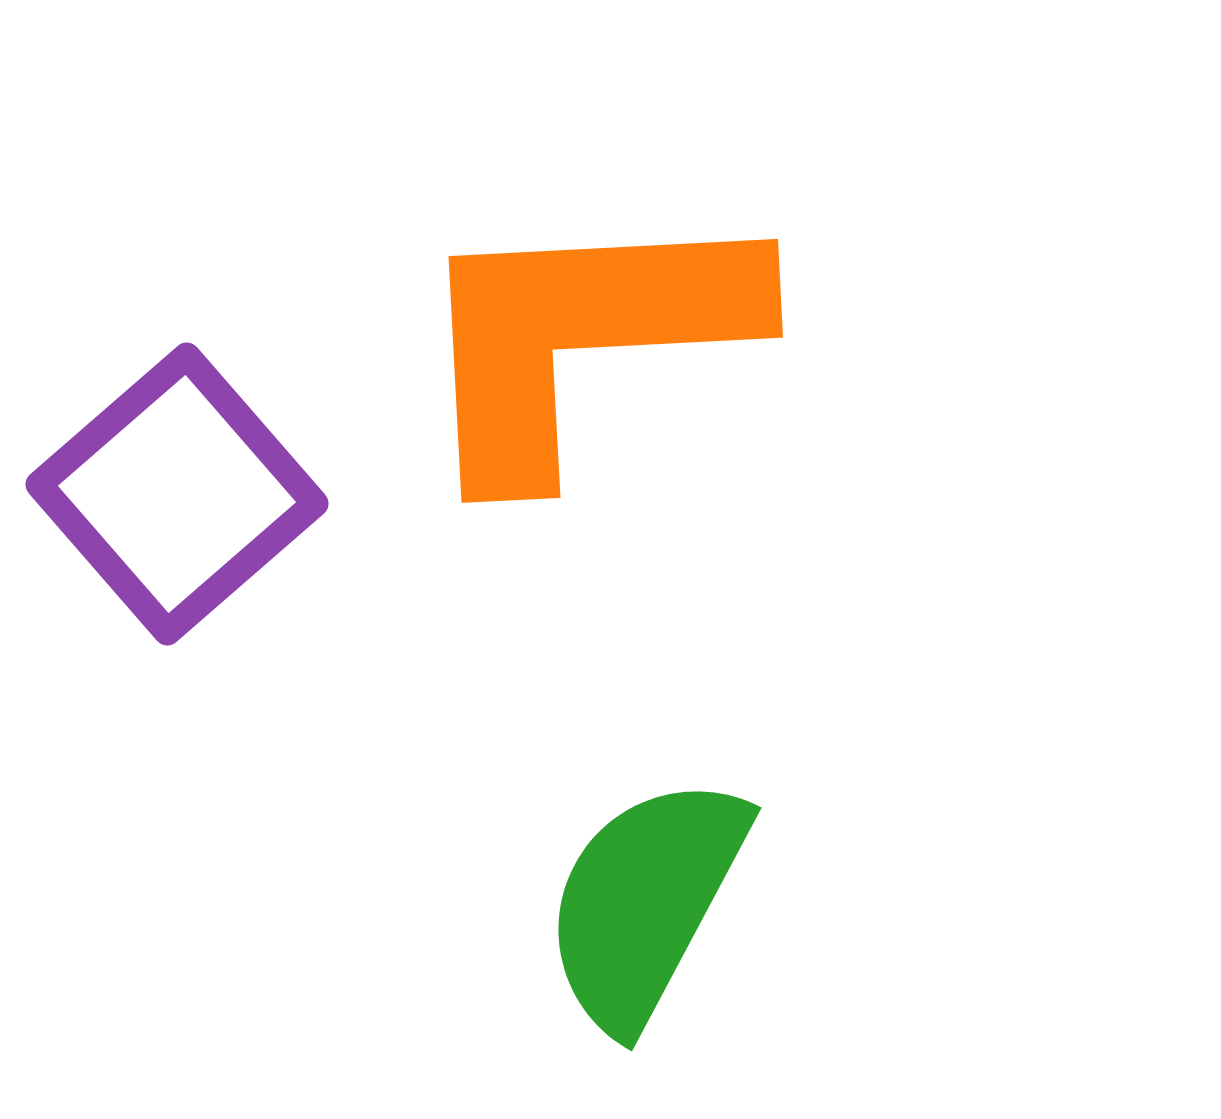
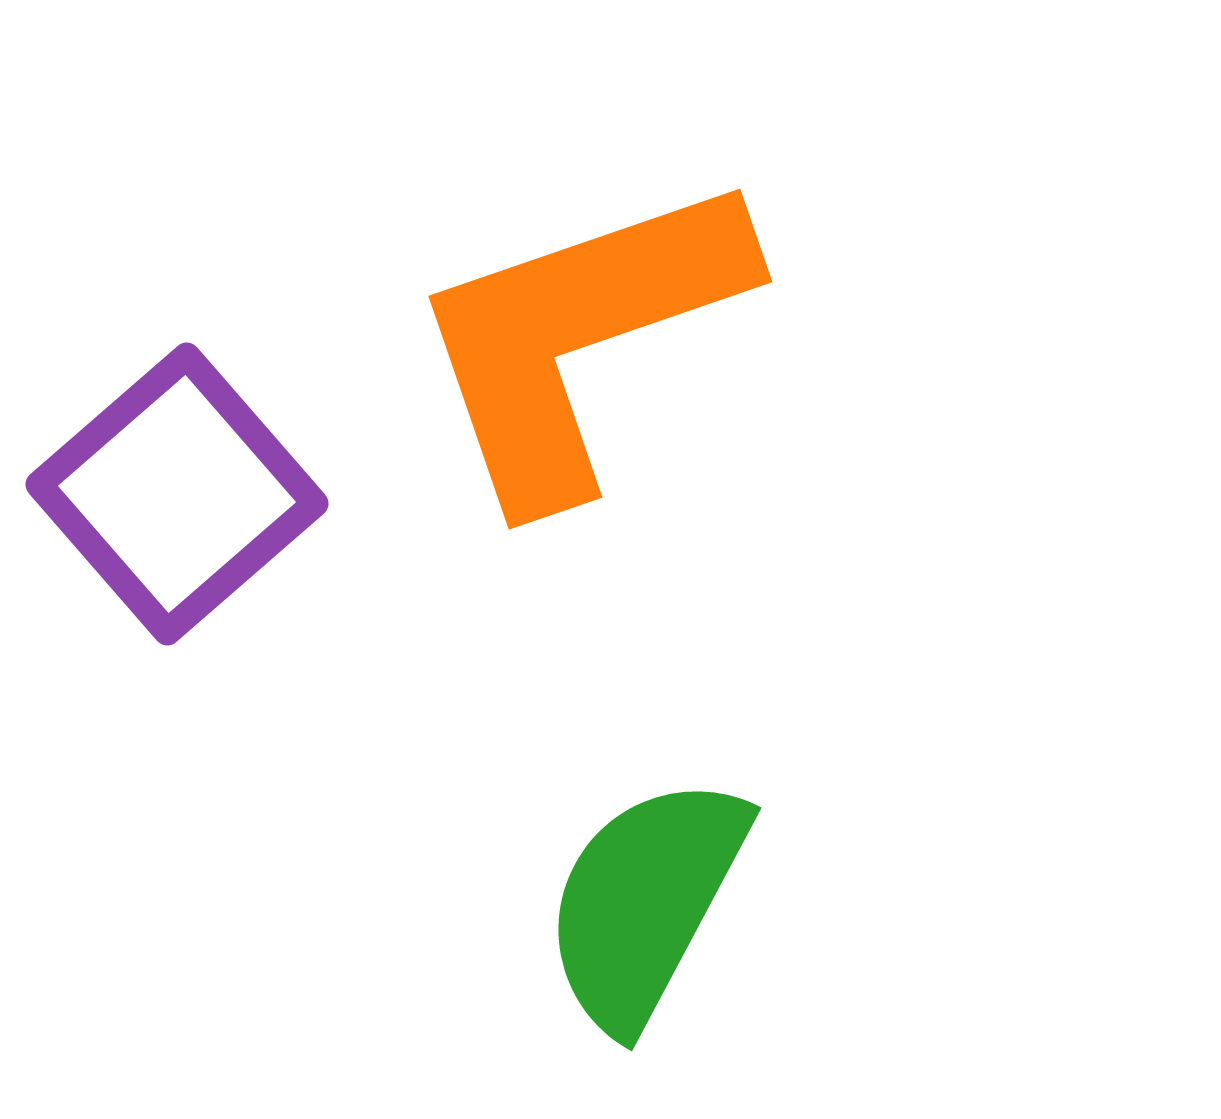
orange L-shape: moved 3 px left; rotated 16 degrees counterclockwise
